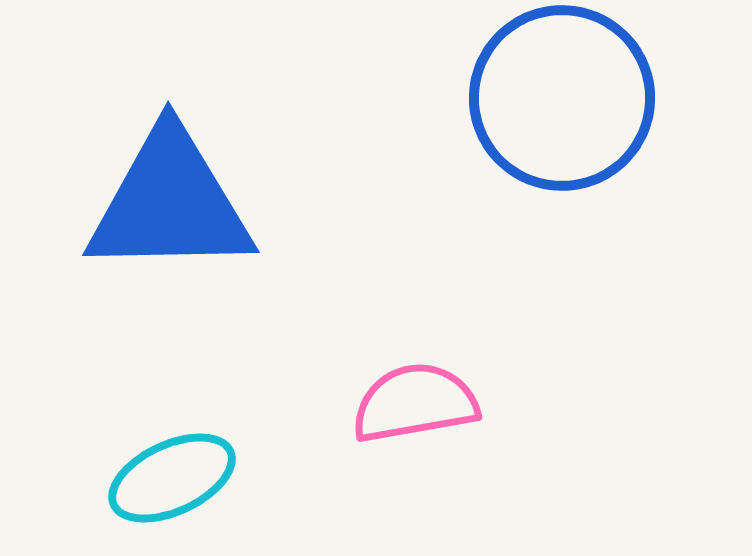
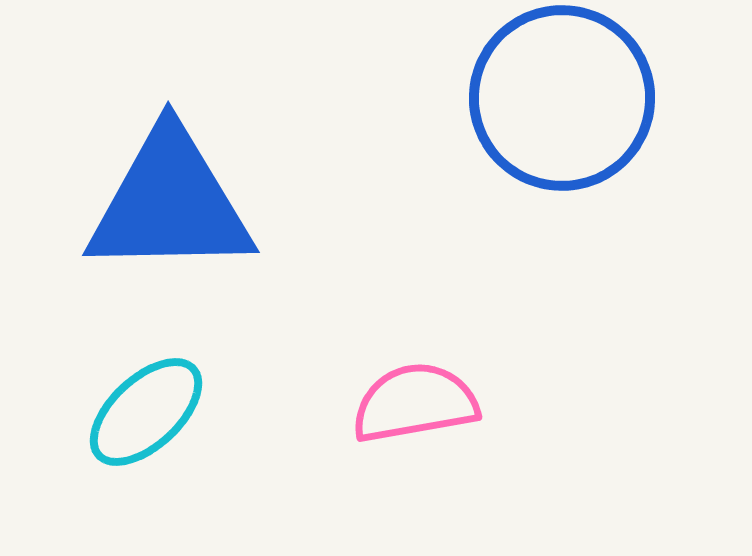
cyan ellipse: moved 26 px left, 66 px up; rotated 18 degrees counterclockwise
